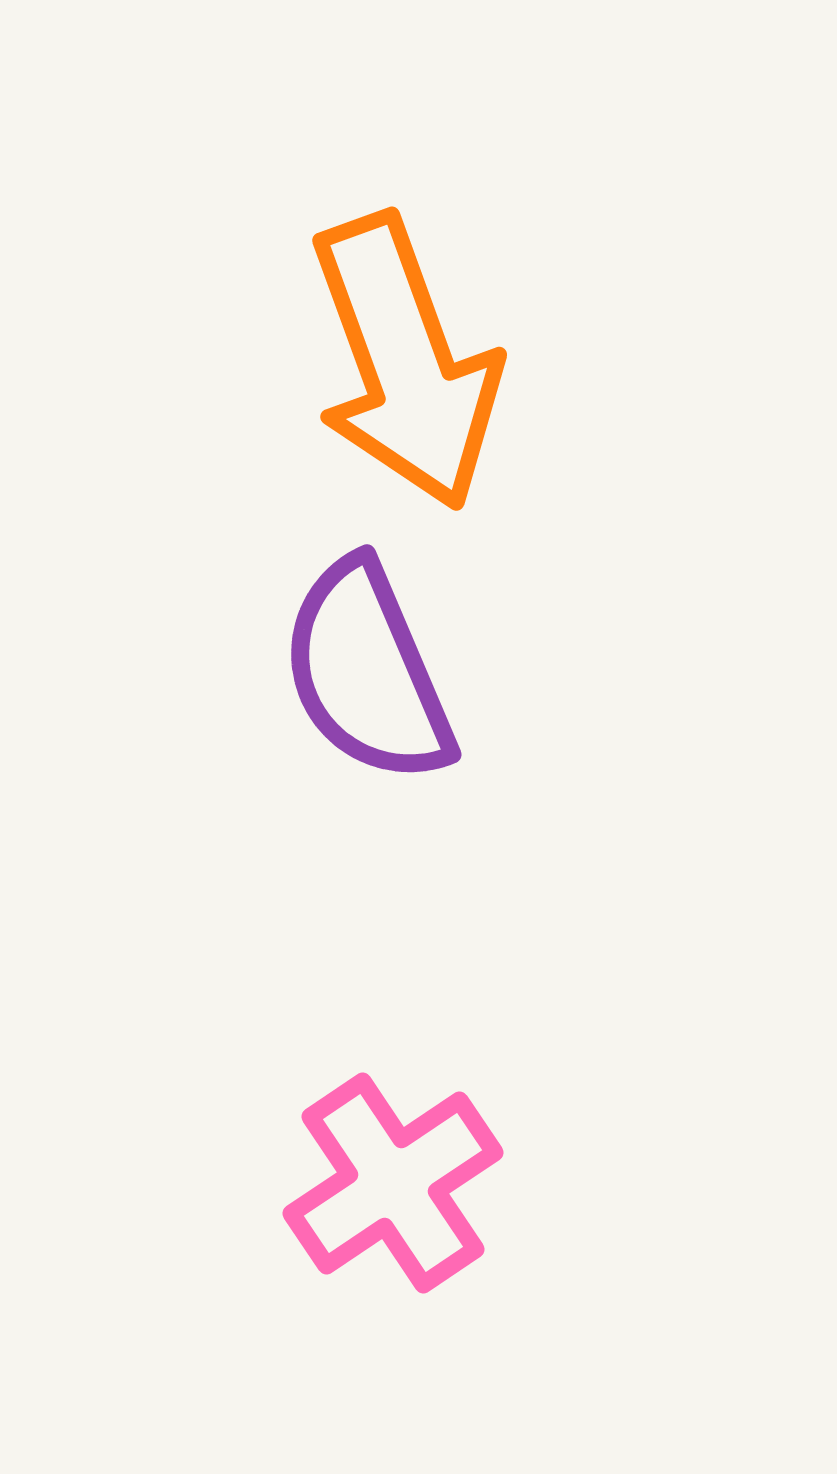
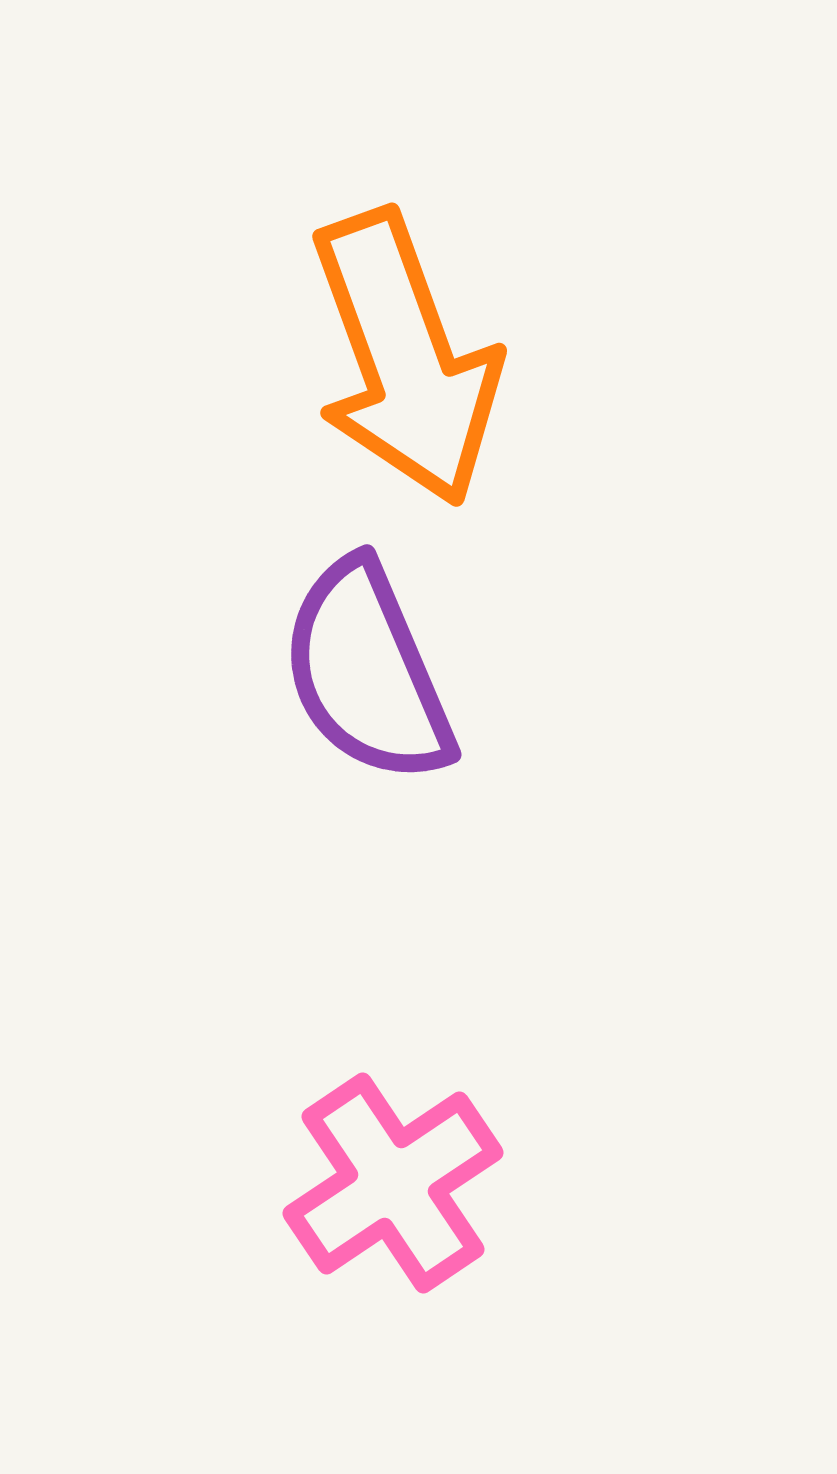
orange arrow: moved 4 px up
